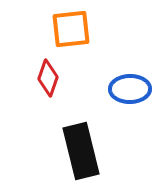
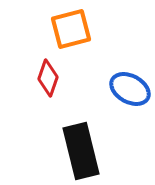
orange square: rotated 9 degrees counterclockwise
blue ellipse: rotated 30 degrees clockwise
